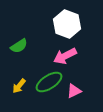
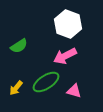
white hexagon: moved 1 px right
green ellipse: moved 3 px left
yellow arrow: moved 3 px left, 2 px down
pink triangle: rotated 42 degrees clockwise
